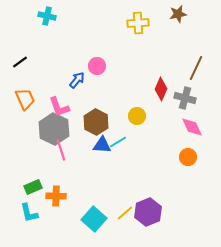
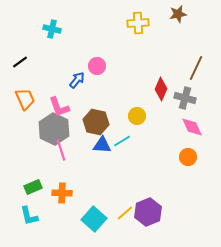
cyan cross: moved 5 px right, 13 px down
brown hexagon: rotated 15 degrees counterclockwise
cyan line: moved 4 px right, 1 px up
orange cross: moved 6 px right, 3 px up
cyan L-shape: moved 3 px down
